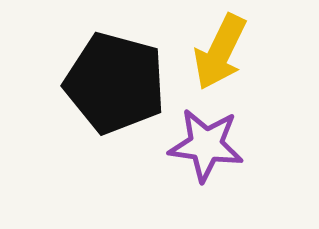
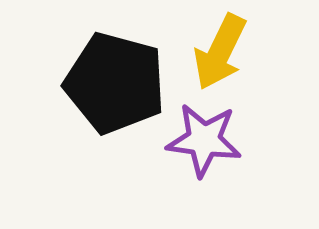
purple star: moved 2 px left, 5 px up
